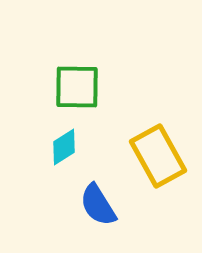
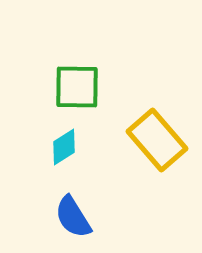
yellow rectangle: moved 1 px left, 16 px up; rotated 12 degrees counterclockwise
blue semicircle: moved 25 px left, 12 px down
